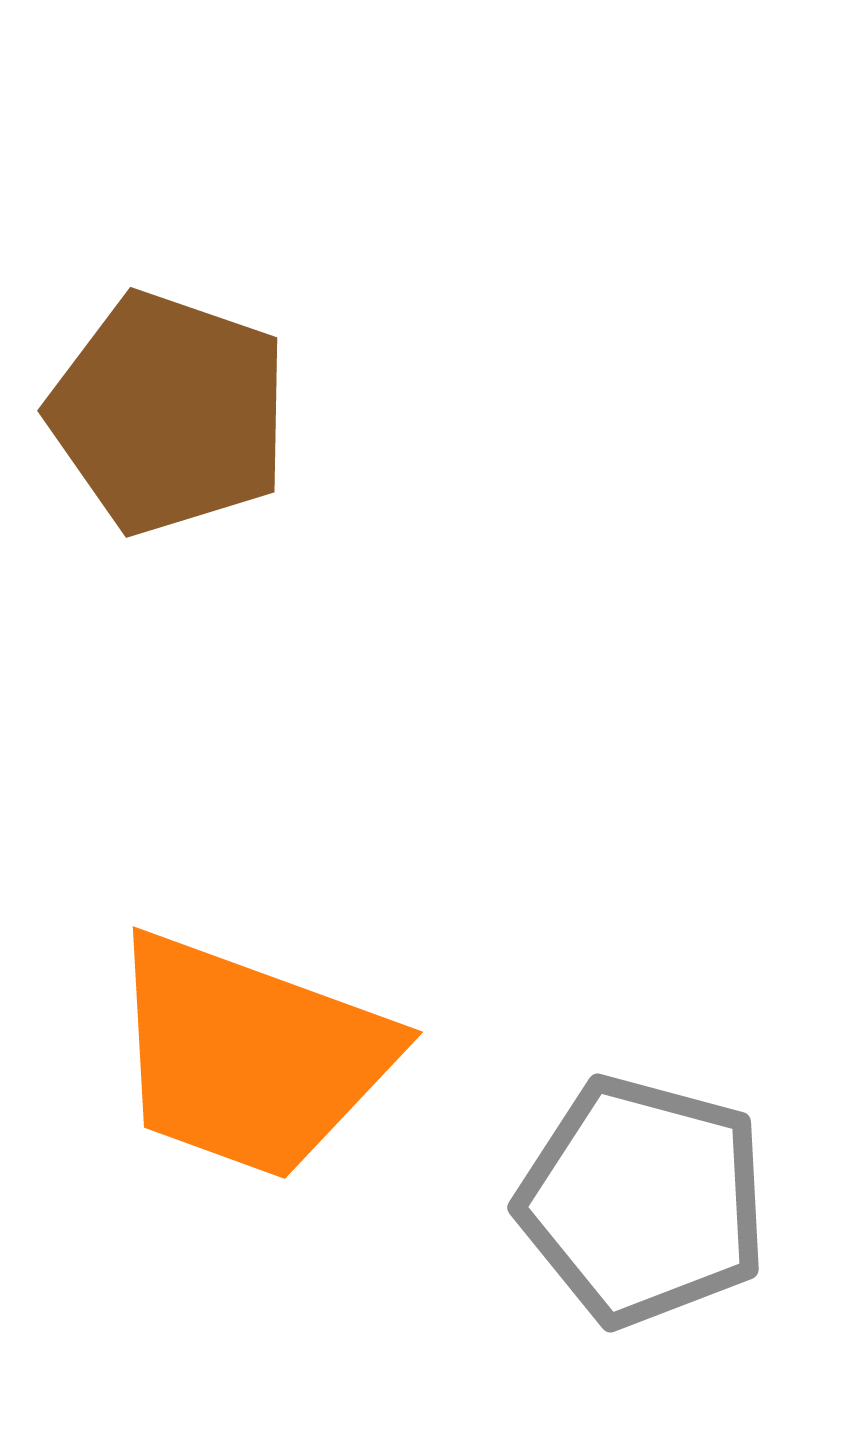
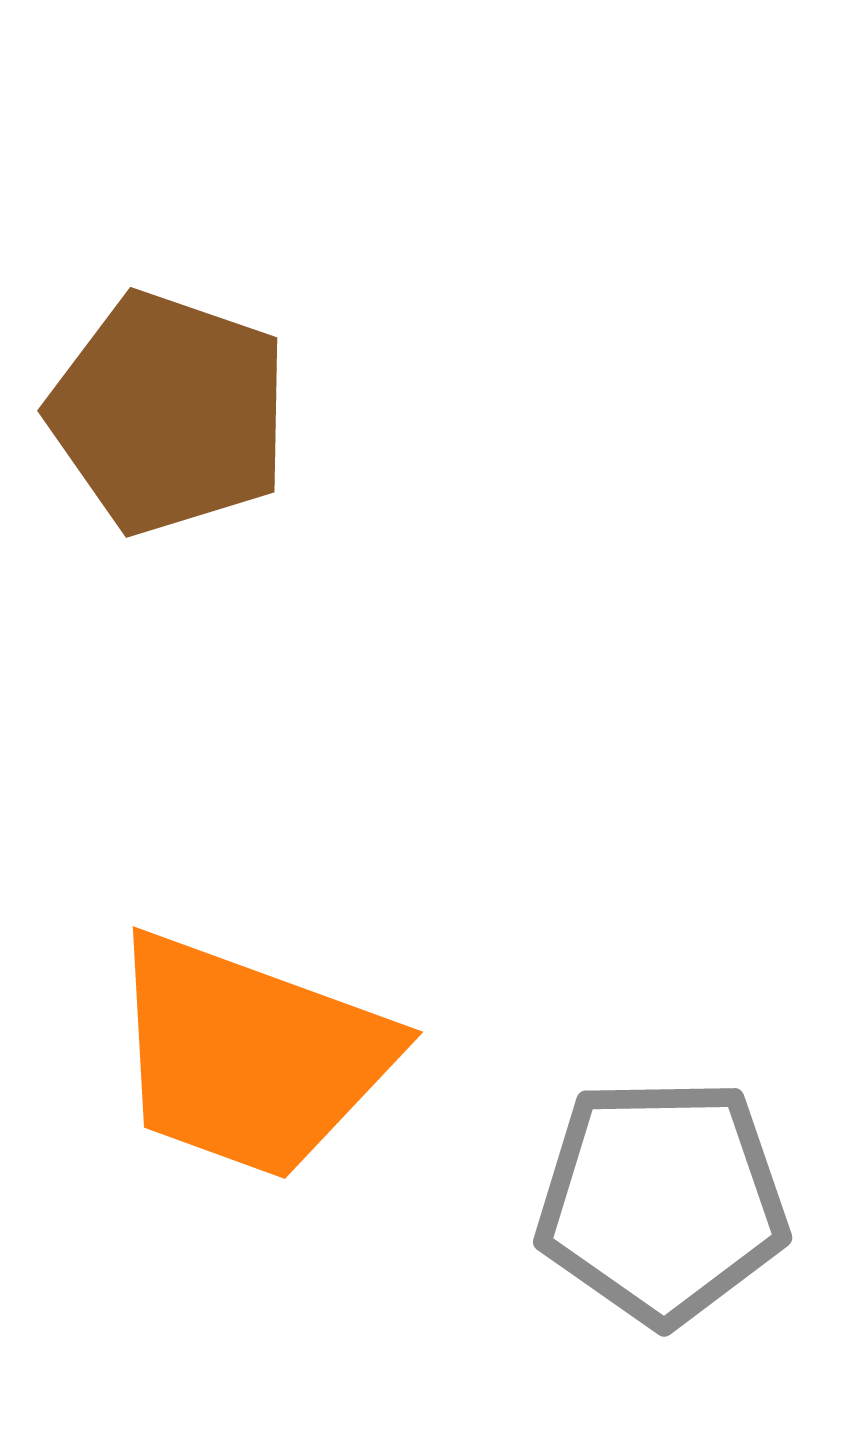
gray pentagon: moved 19 px right; rotated 16 degrees counterclockwise
